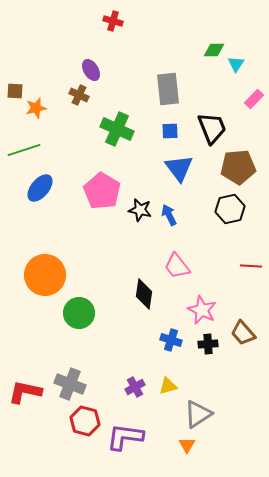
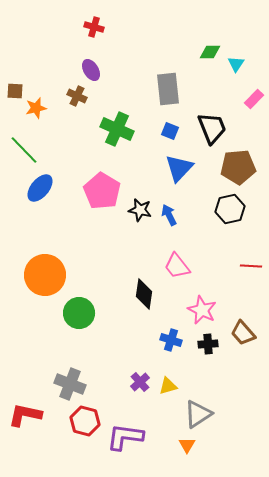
red cross: moved 19 px left, 6 px down
green diamond: moved 4 px left, 2 px down
brown cross: moved 2 px left, 1 px down
blue square: rotated 24 degrees clockwise
green line: rotated 64 degrees clockwise
blue triangle: rotated 20 degrees clockwise
purple cross: moved 5 px right, 5 px up; rotated 12 degrees counterclockwise
red L-shape: moved 23 px down
